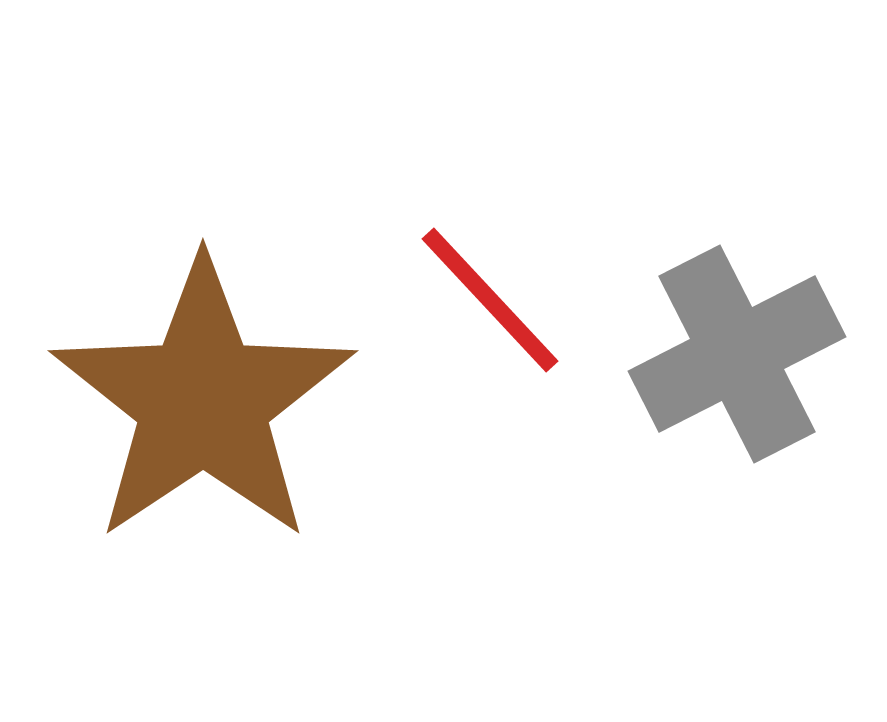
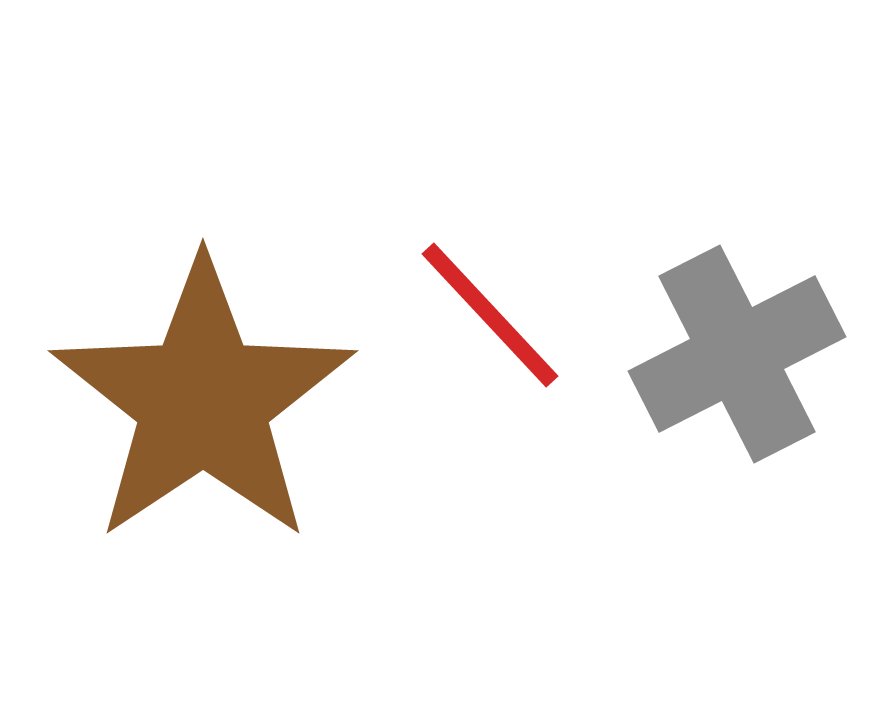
red line: moved 15 px down
